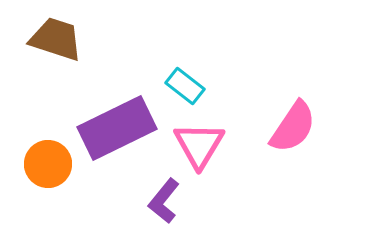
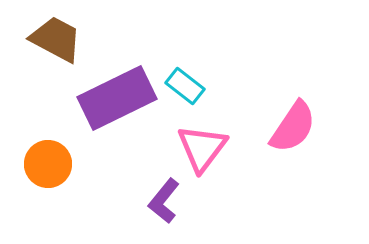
brown trapezoid: rotated 10 degrees clockwise
purple rectangle: moved 30 px up
pink triangle: moved 3 px right, 3 px down; rotated 6 degrees clockwise
